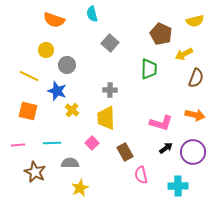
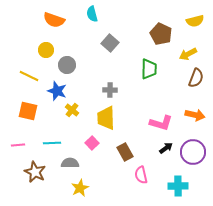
yellow arrow: moved 4 px right
